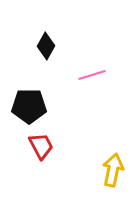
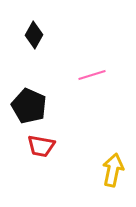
black diamond: moved 12 px left, 11 px up
black pentagon: rotated 24 degrees clockwise
red trapezoid: rotated 128 degrees clockwise
